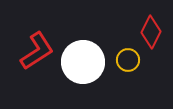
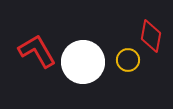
red diamond: moved 4 px down; rotated 16 degrees counterclockwise
red L-shape: rotated 87 degrees counterclockwise
